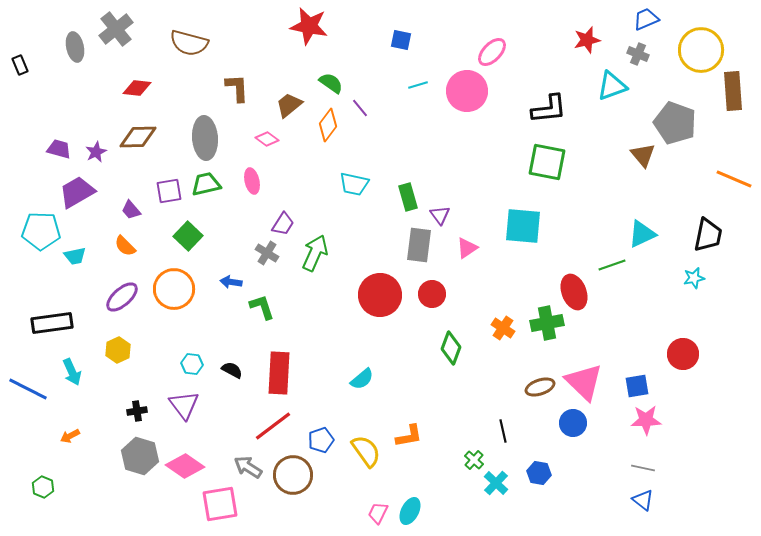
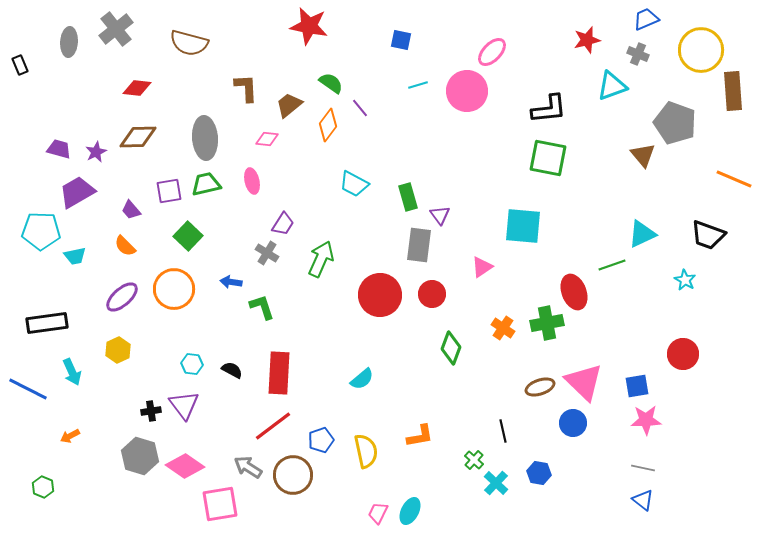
gray ellipse at (75, 47): moved 6 px left, 5 px up; rotated 16 degrees clockwise
brown L-shape at (237, 88): moved 9 px right
pink diamond at (267, 139): rotated 30 degrees counterclockwise
green square at (547, 162): moved 1 px right, 4 px up
cyan trapezoid at (354, 184): rotated 16 degrees clockwise
black trapezoid at (708, 235): rotated 99 degrees clockwise
pink triangle at (467, 248): moved 15 px right, 19 px down
green arrow at (315, 253): moved 6 px right, 6 px down
cyan star at (694, 278): moved 9 px left, 2 px down; rotated 30 degrees counterclockwise
black rectangle at (52, 323): moved 5 px left
black cross at (137, 411): moved 14 px right
orange L-shape at (409, 436): moved 11 px right
yellow semicircle at (366, 451): rotated 24 degrees clockwise
